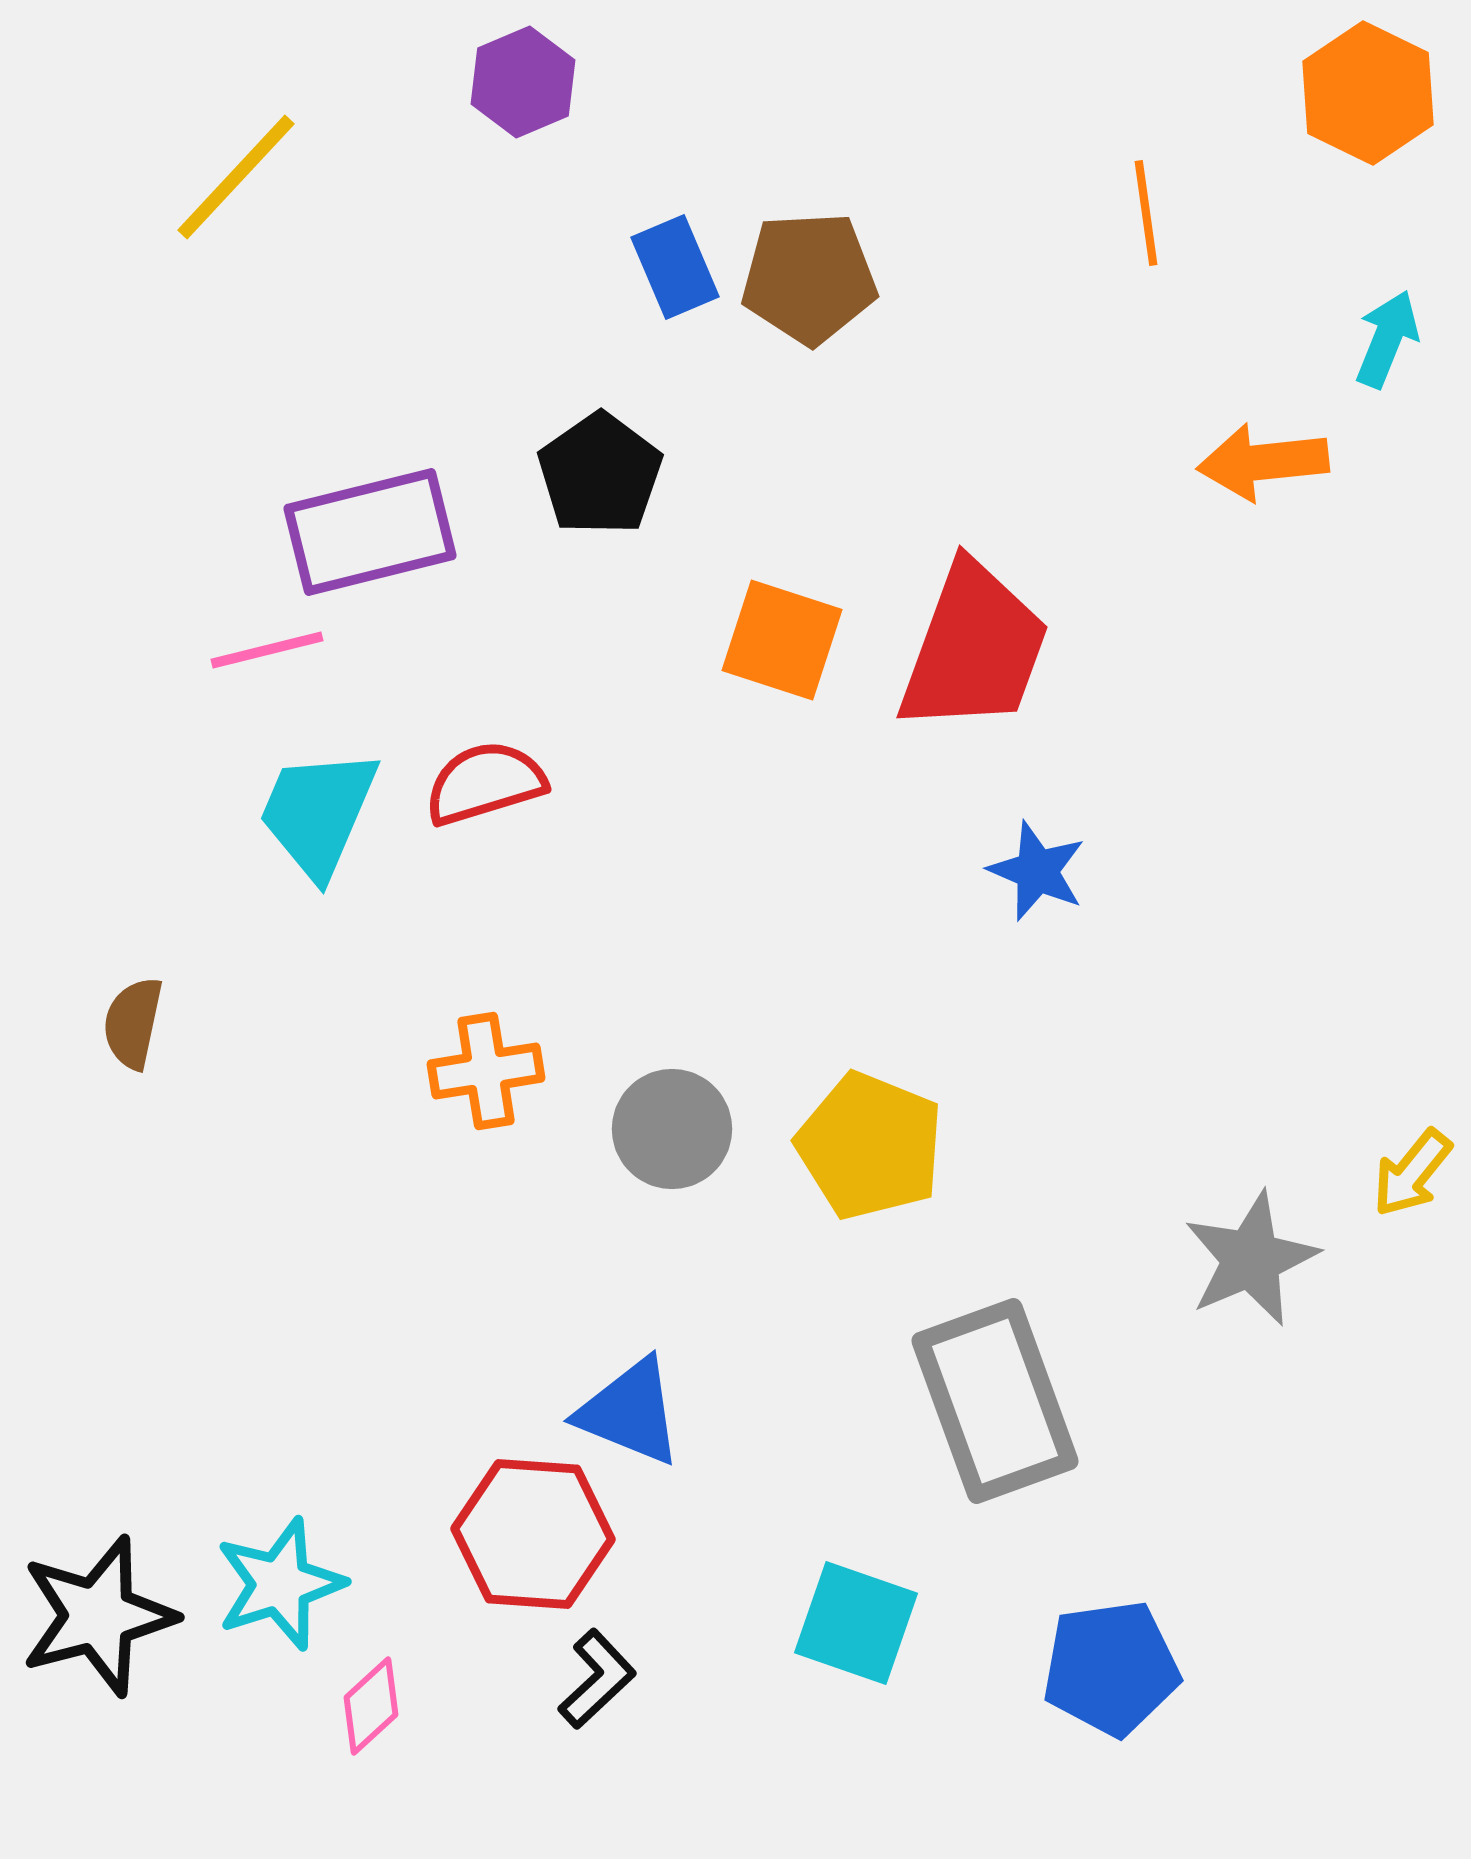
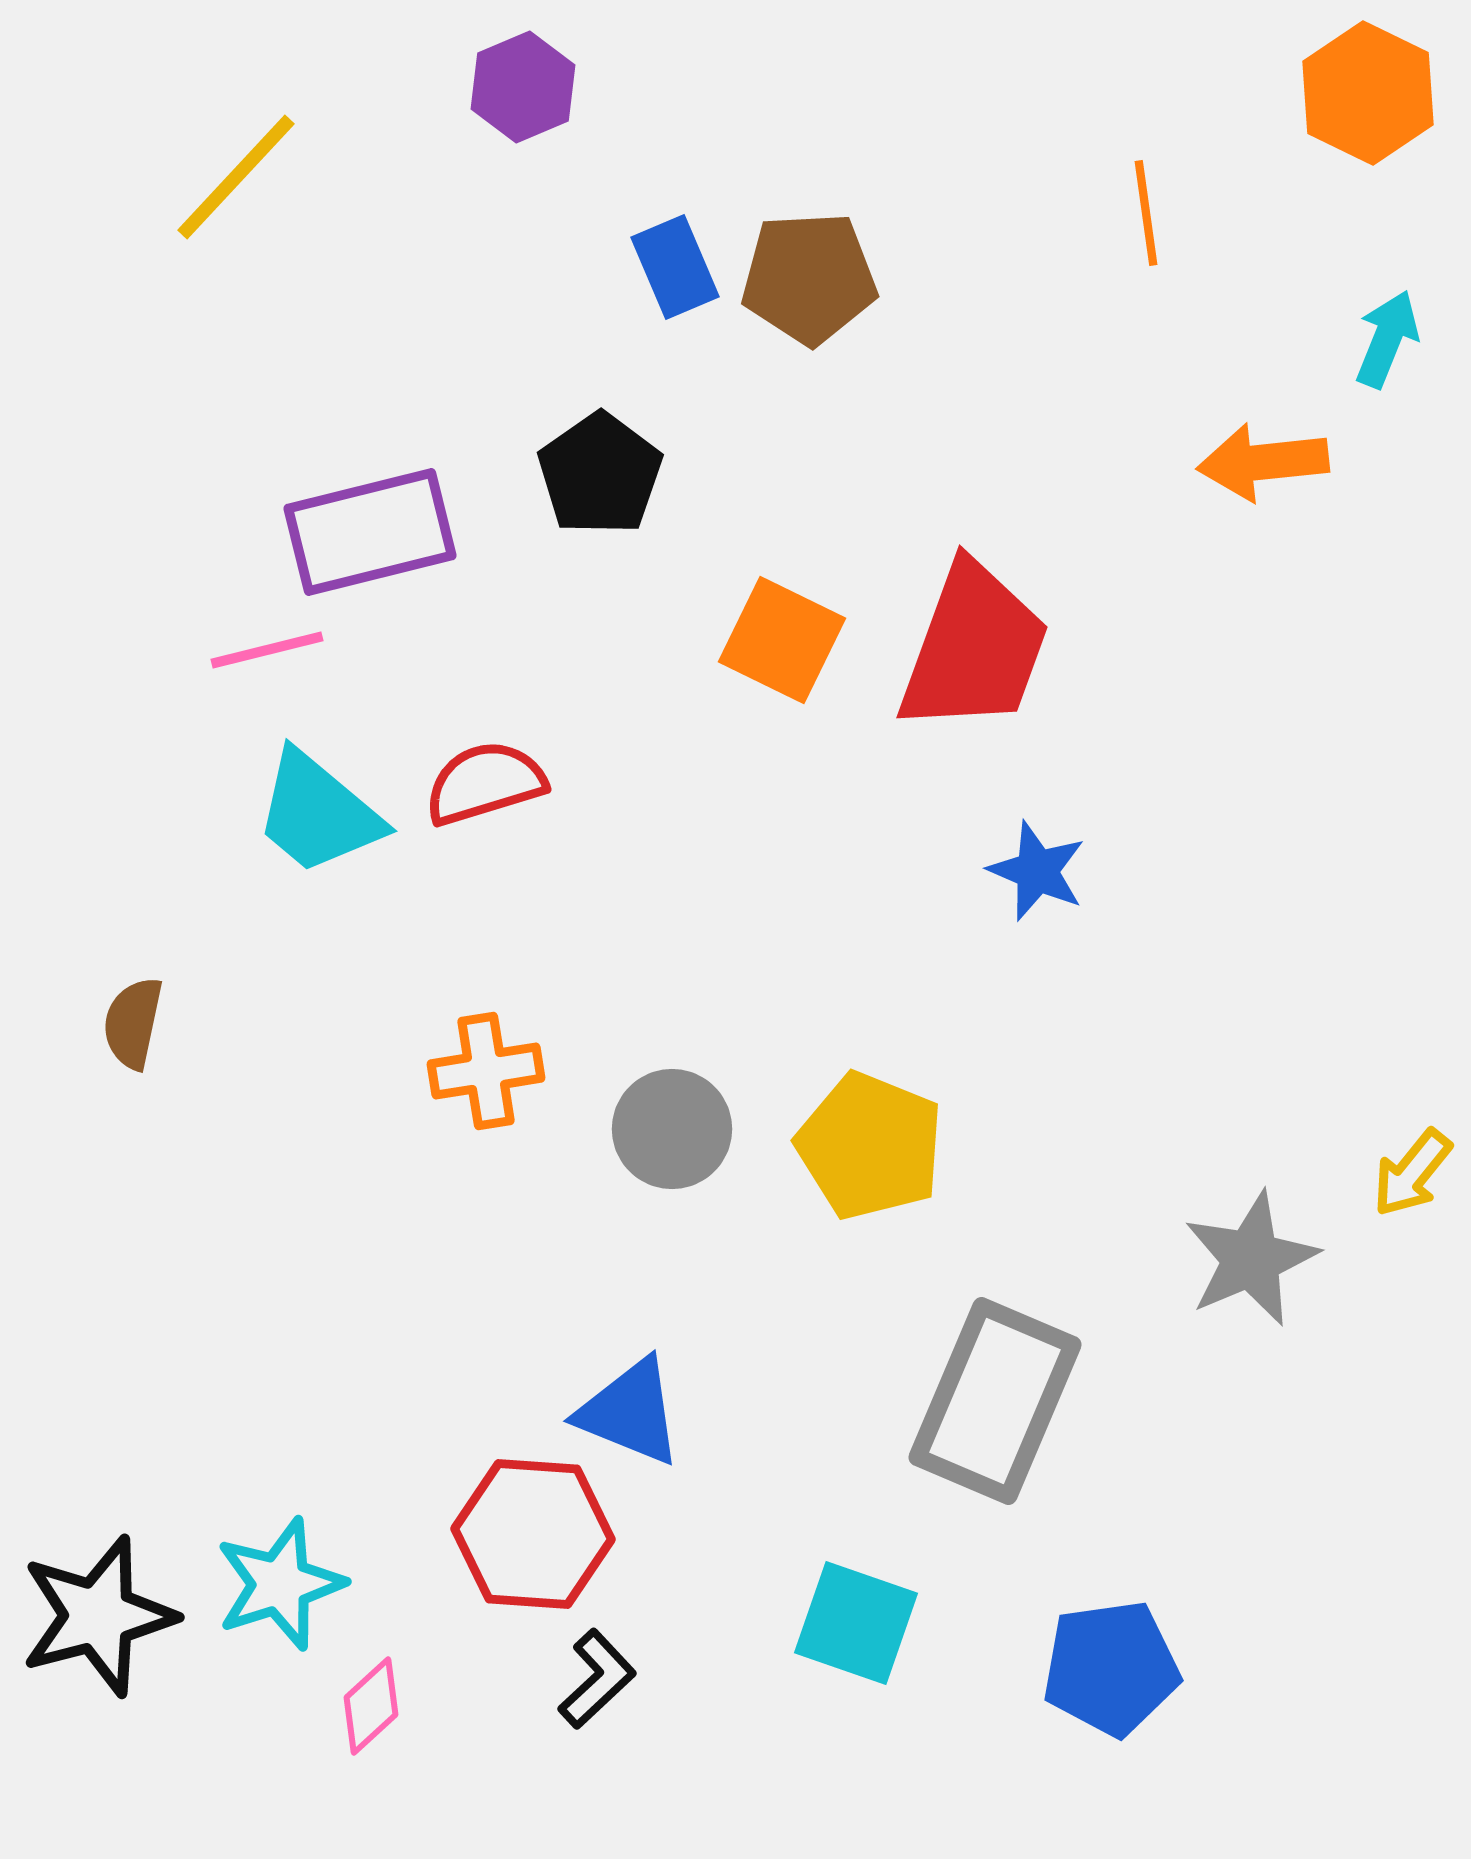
purple hexagon: moved 5 px down
orange square: rotated 8 degrees clockwise
cyan trapezoid: rotated 73 degrees counterclockwise
gray rectangle: rotated 43 degrees clockwise
